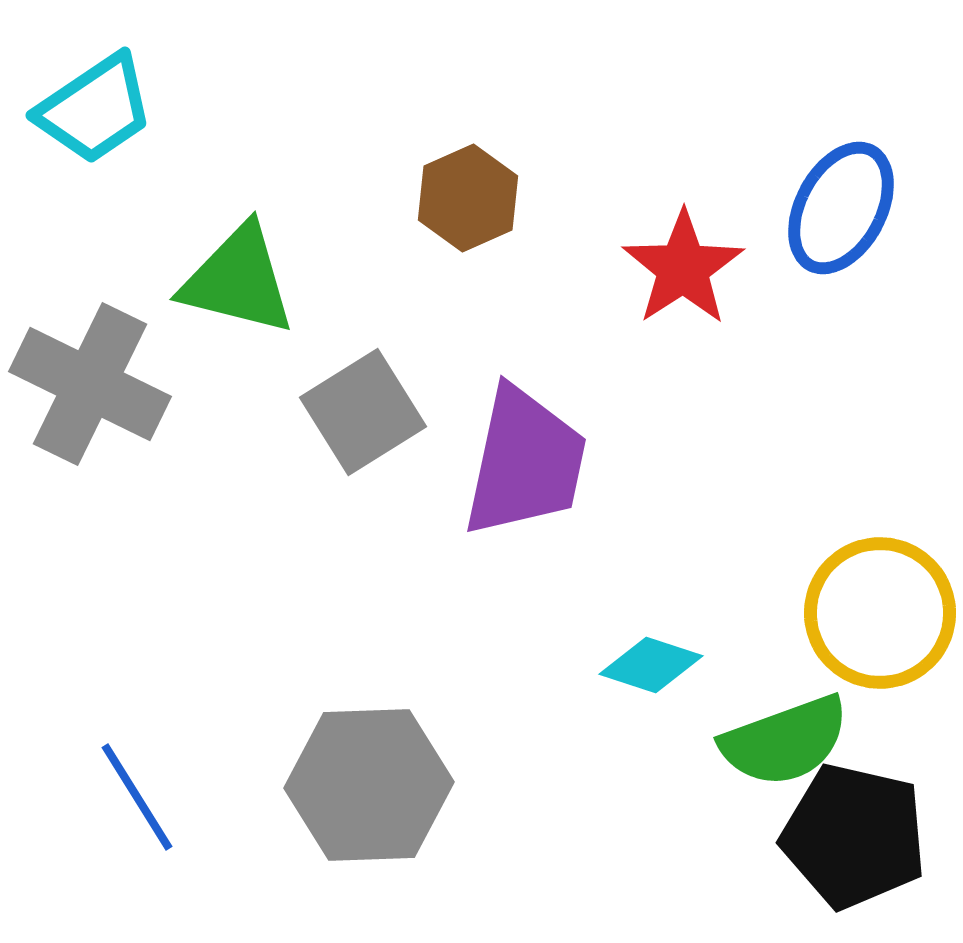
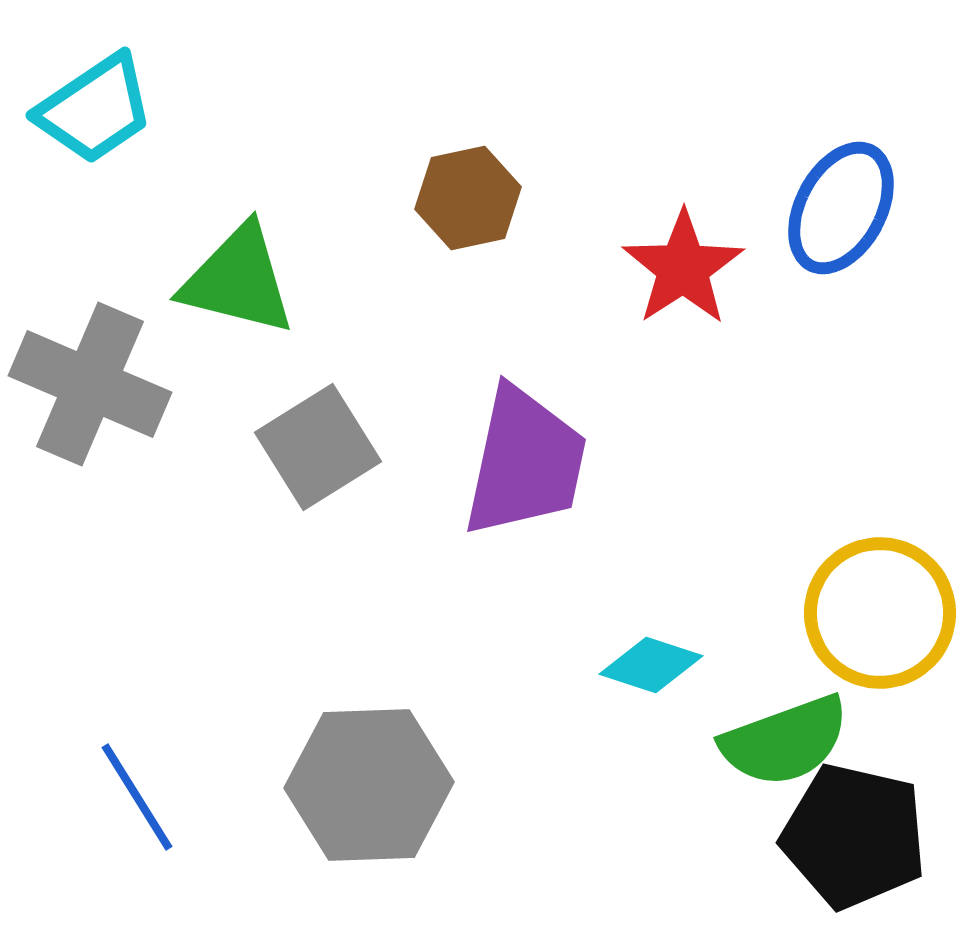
brown hexagon: rotated 12 degrees clockwise
gray cross: rotated 3 degrees counterclockwise
gray square: moved 45 px left, 35 px down
